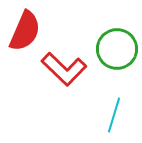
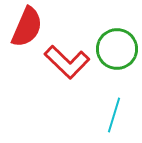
red semicircle: moved 2 px right, 4 px up
red L-shape: moved 3 px right, 7 px up
